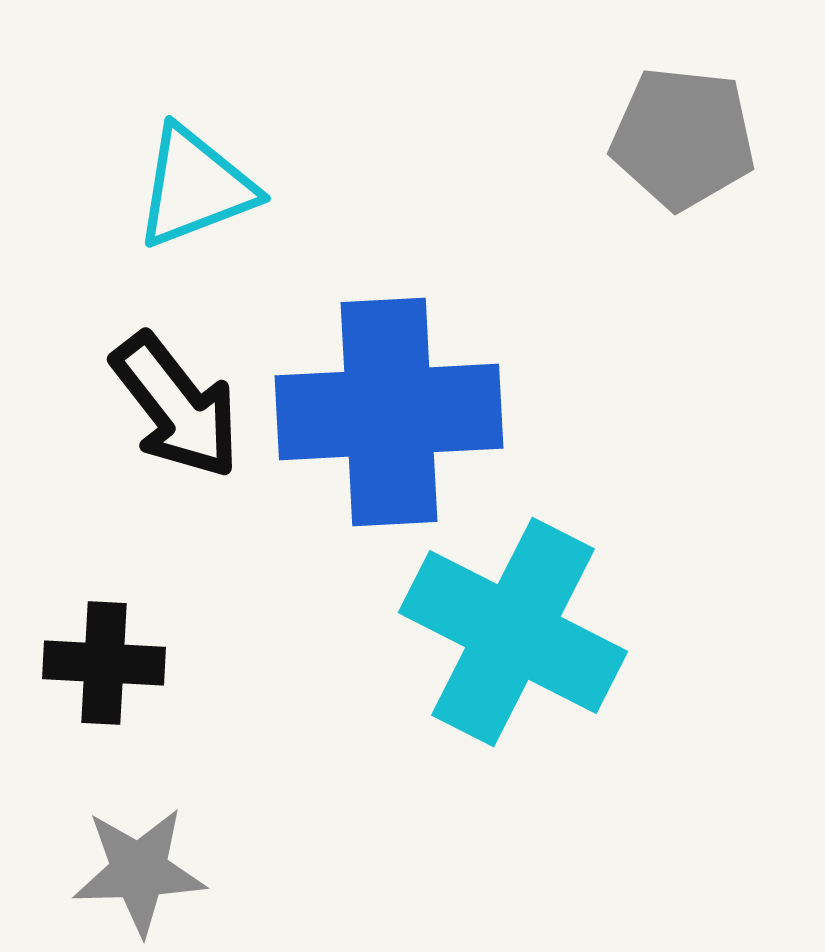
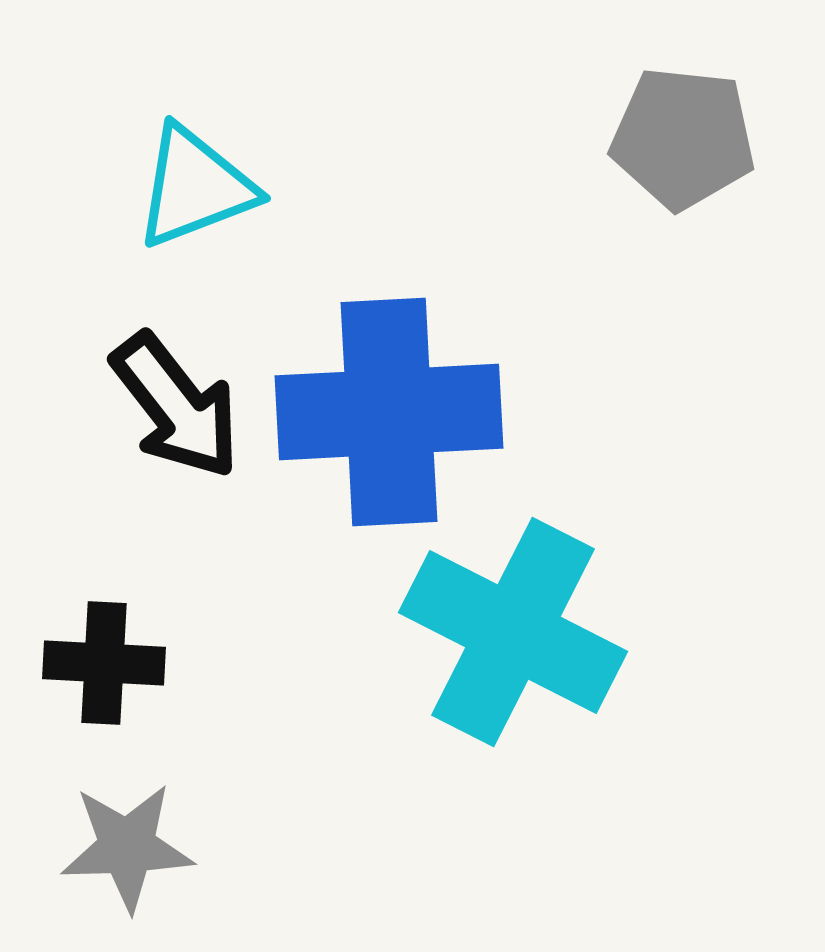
gray star: moved 12 px left, 24 px up
